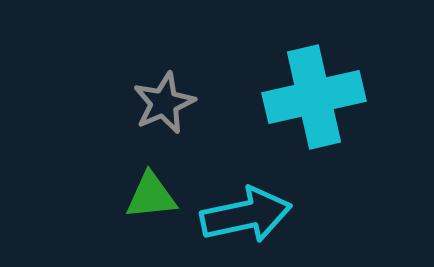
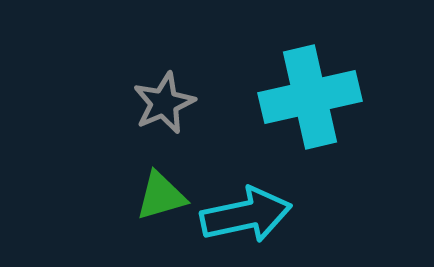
cyan cross: moved 4 px left
green triangle: moved 10 px right; rotated 10 degrees counterclockwise
